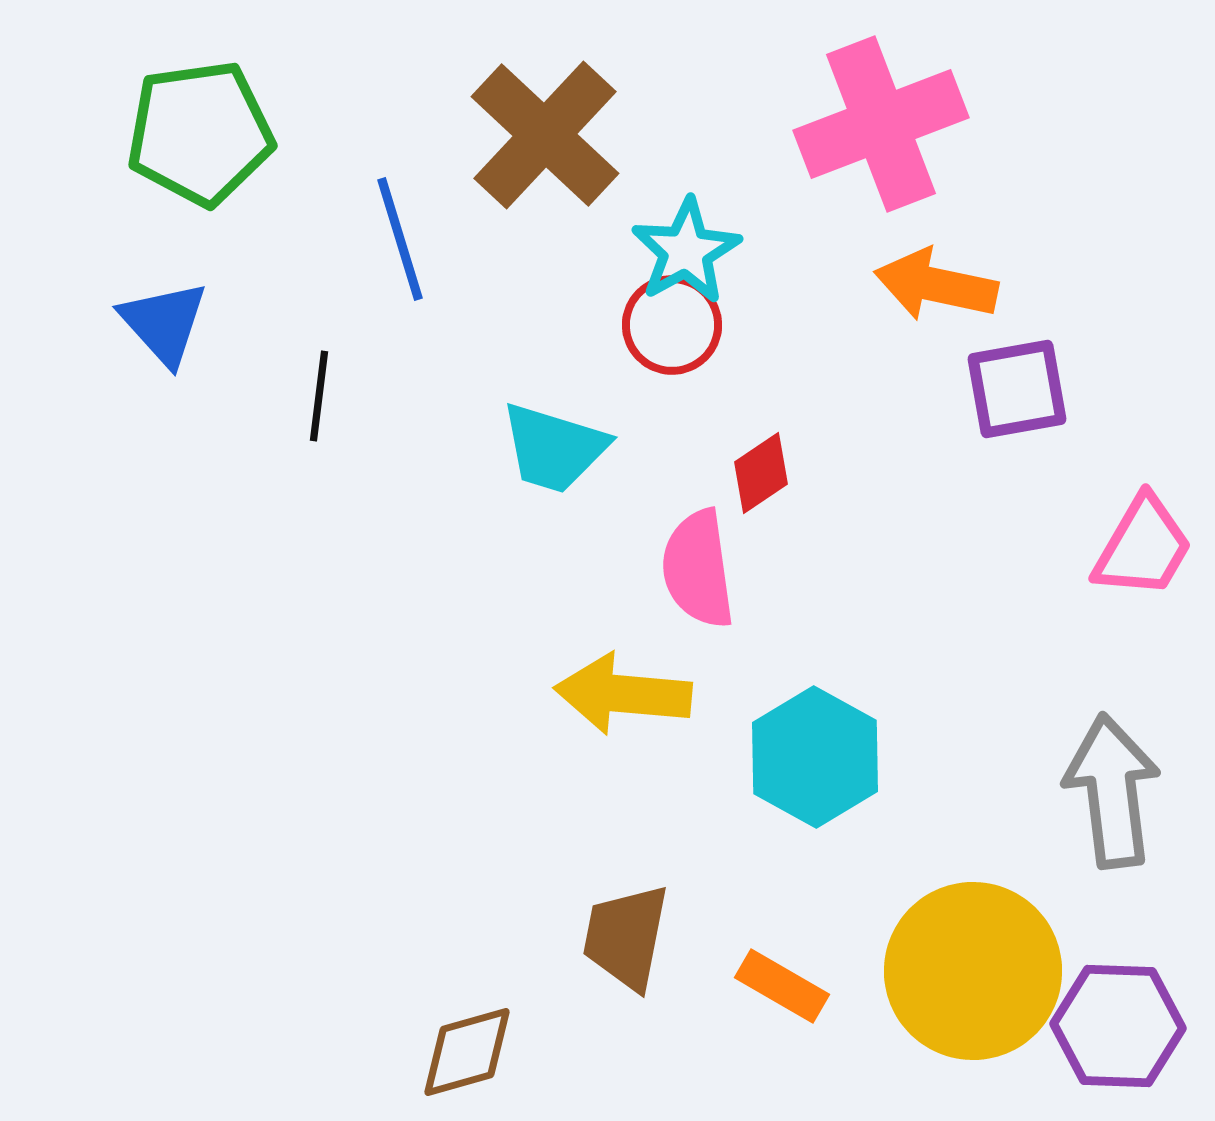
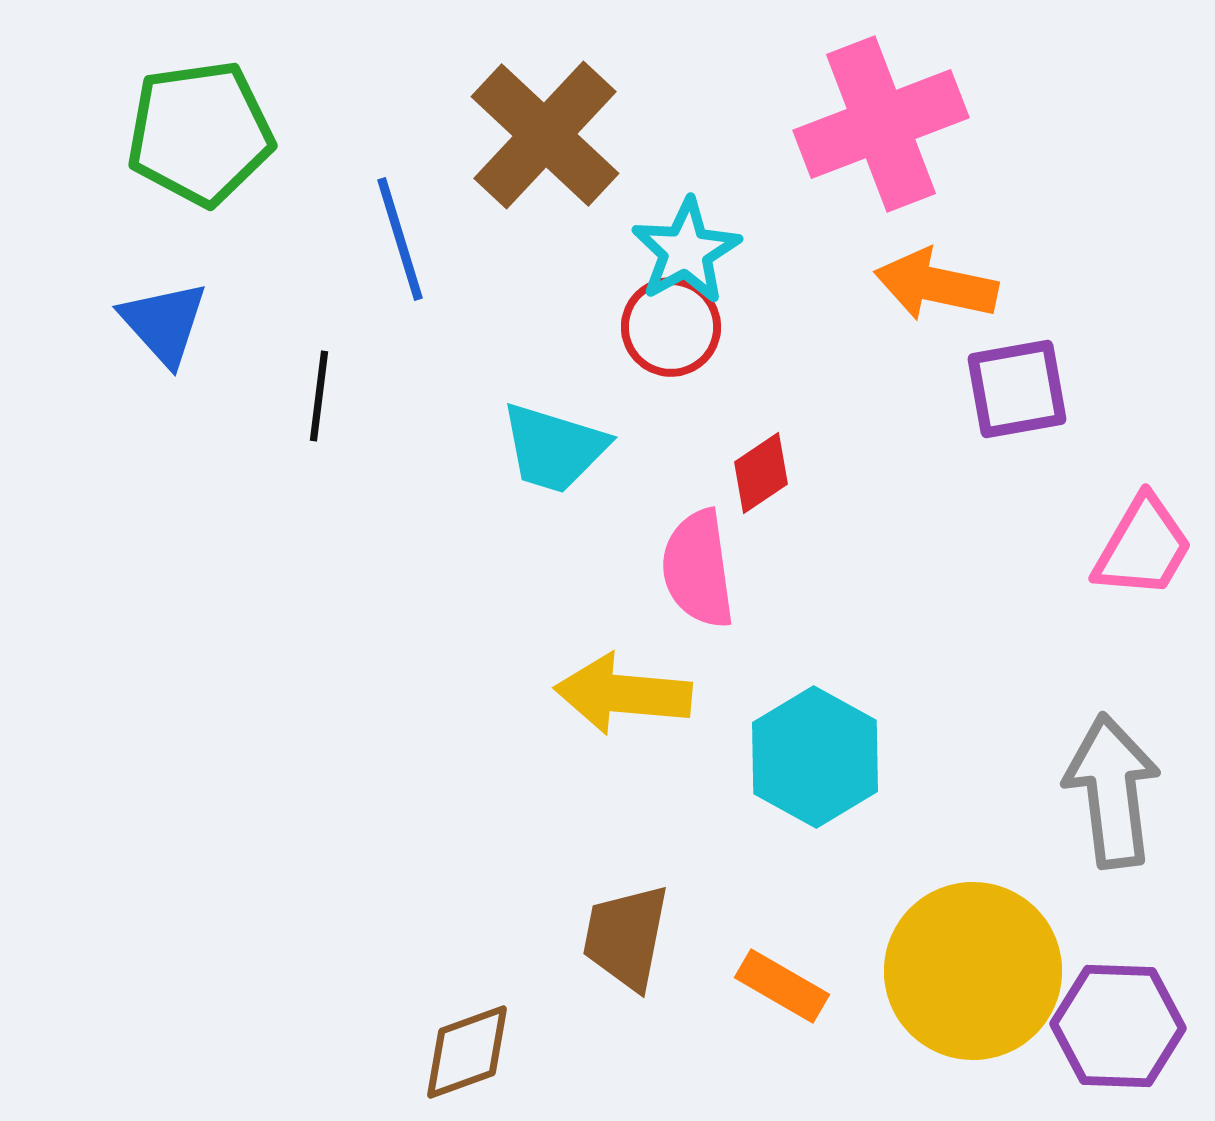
red circle: moved 1 px left, 2 px down
brown diamond: rotated 4 degrees counterclockwise
